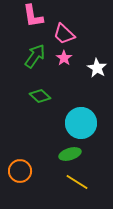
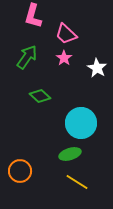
pink L-shape: rotated 25 degrees clockwise
pink trapezoid: moved 2 px right
green arrow: moved 8 px left, 1 px down
